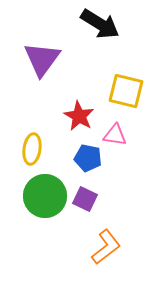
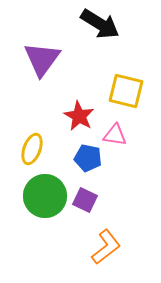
yellow ellipse: rotated 12 degrees clockwise
purple square: moved 1 px down
